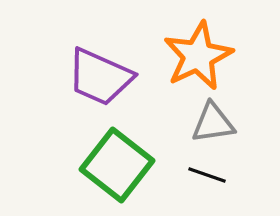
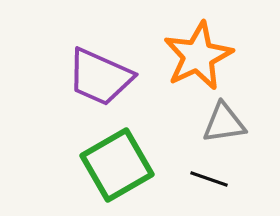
gray triangle: moved 11 px right
green square: rotated 22 degrees clockwise
black line: moved 2 px right, 4 px down
